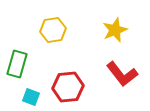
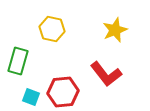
yellow hexagon: moved 1 px left, 1 px up; rotated 20 degrees clockwise
green rectangle: moved 1 px right, 3 px up
red L-shape: moved 16 px left
red hexagon: moved 5 px left, 5 px down
